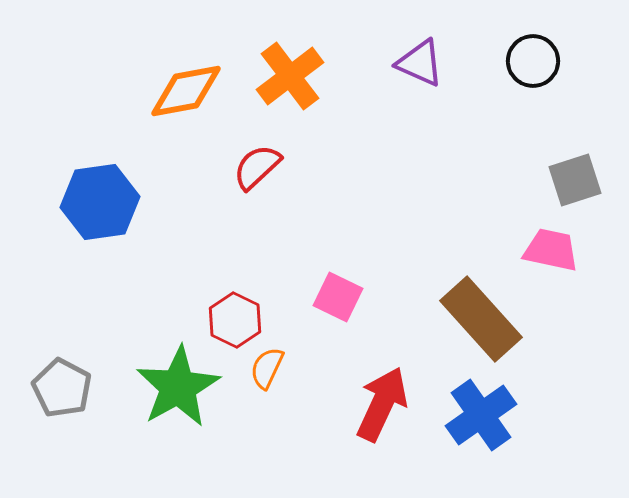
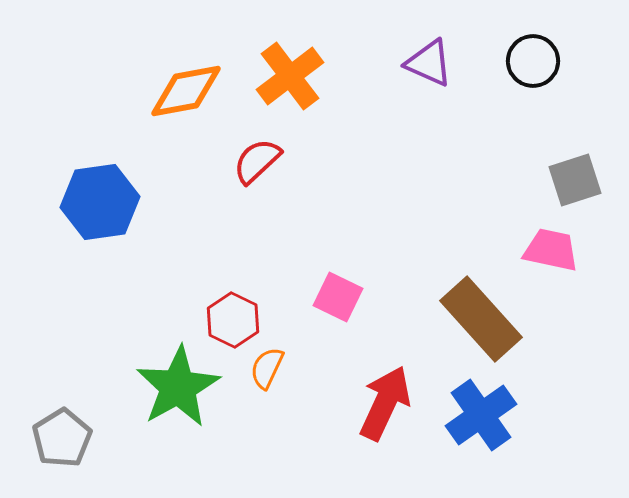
purple triangle: moved 9 px right
red semicircle: moved 6 px up
red hexagon: moved 2 px left
gray pentagon: moved 50 px down; rotated 12 degrees clockwise
red arrow: moved 3 px right, 1 px up
